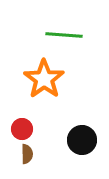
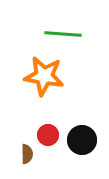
green line: moved 1 px left, 1 px up
orange star: moved 3 px up; rotated 27 degrees counterclockwise
red circle: moved 26 px right, 6 px down
